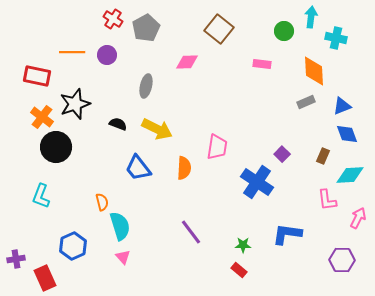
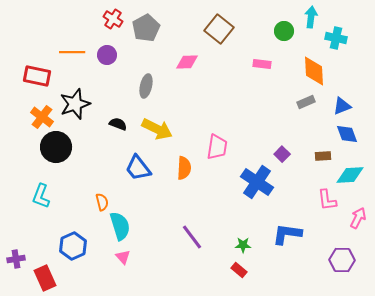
brown rectangle at (323, 156): rotated 63 degrees clockwise
purple line at (191, 232): moved 1 px right, 5 px down
